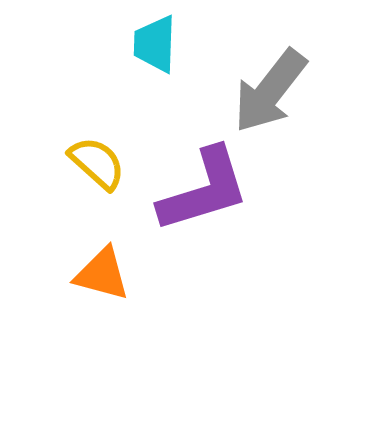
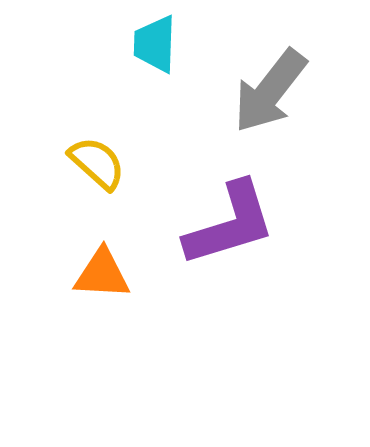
purple L-shape: moved 26 px right, 34 px down
orange triangle: rotated 12 degrees counterclockwise
